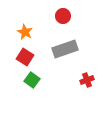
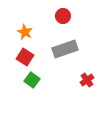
red cross: rotated 16 degrees counterclockwise
